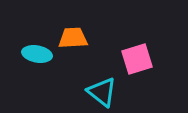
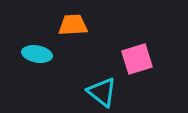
orange trapezoid: moved 13 px up
